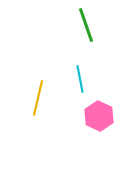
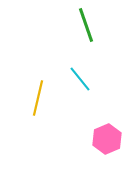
cyan line: rotated 28 degrees counterclockwise
pink hexagon: moved 8 px right, 23 px down; rotated 12 degrees clockwise
